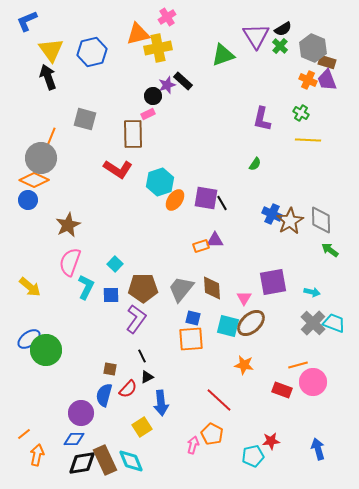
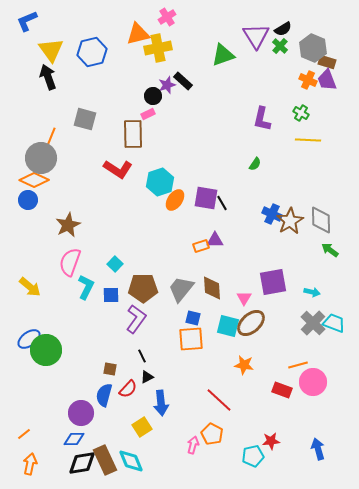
orange arrow at (37, 455): moved 7 px left, 9 px down
